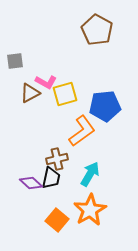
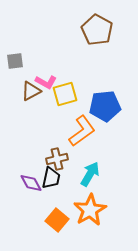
brown triangle: moved 1 px right, 2 px up
purple diamond: rotated 20 degrees clockwise
